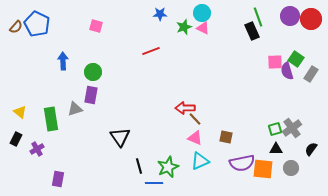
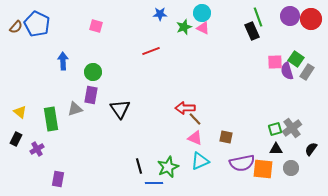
gray rectangle at (311, 74): moved 4 px left, 2 px up
black triangle at (120, 137): moved 28 px up
